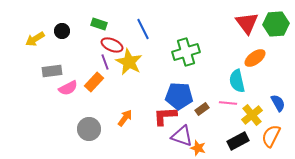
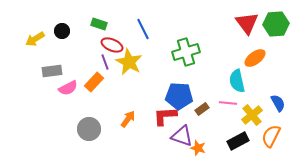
orange arrow: moved 3 px right, 1 px down
